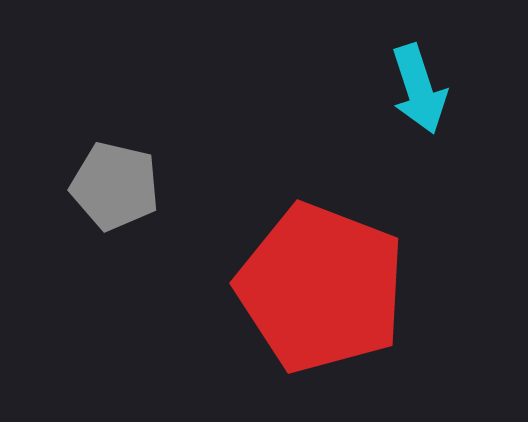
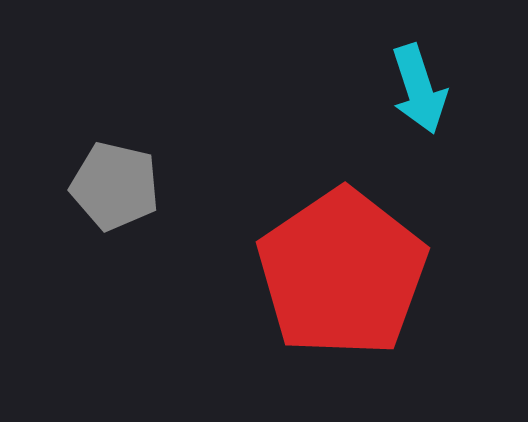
red pentagon: moved 21 px right, 15 px up; rotated 17 degrees clockwise
